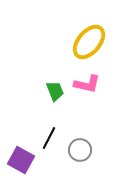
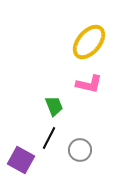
pink L-shape: moved 2 px right
green trapezoid: moved 1 px left, 15 px down
